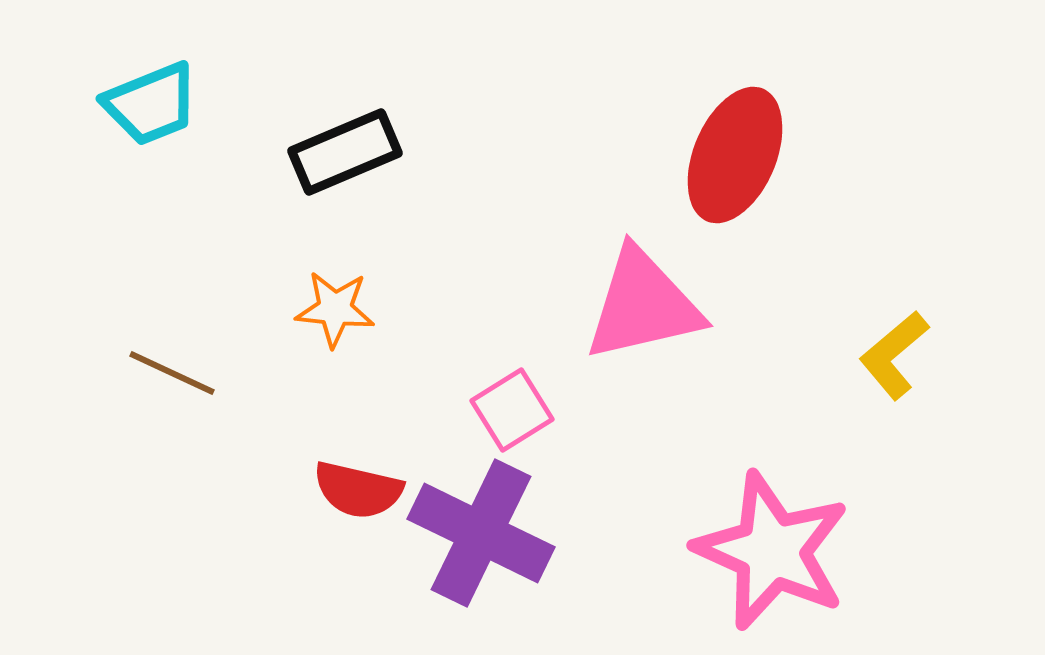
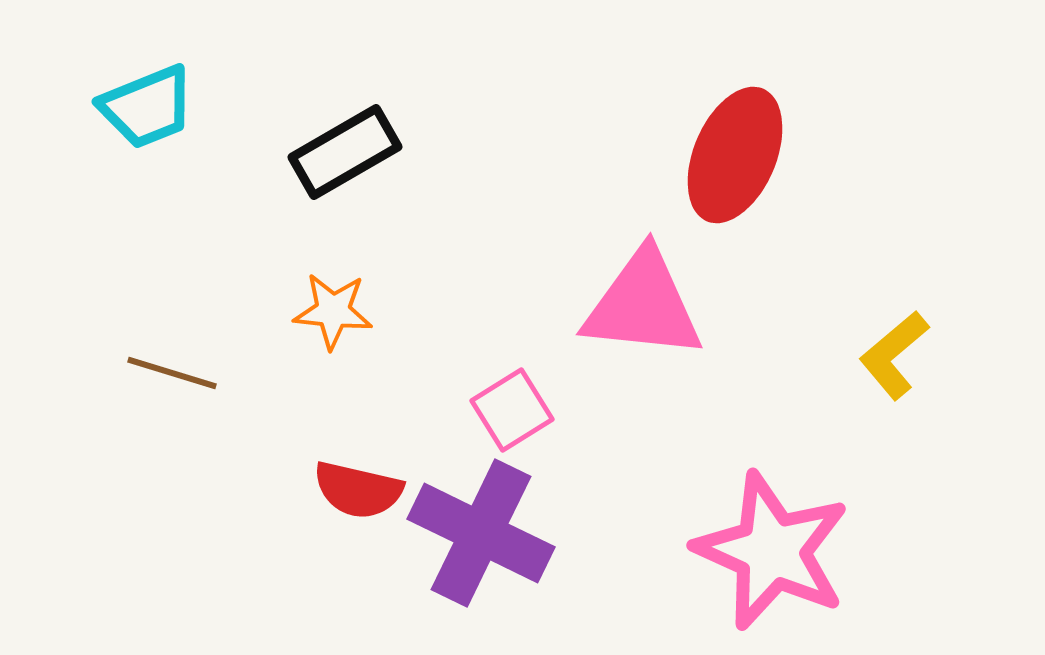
cyan trapezoid: moved 4 px left, 3 px down
black rectangle: rotated 7 degrees counterclockwise
pink triangle: rotated 19 degrees clockwise
orange star: moved 2 px left, 2 px down
brown line: rotated 8 degrees counterclockwise
